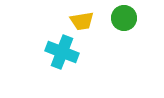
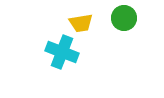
yellow trapezoid: moved 1 px left, 2 px down
